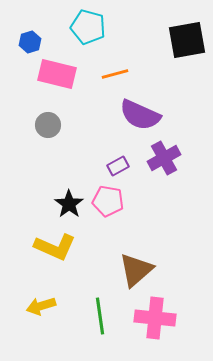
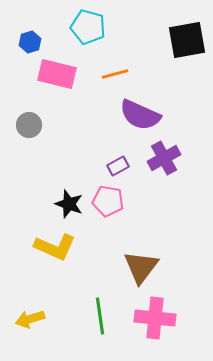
gray circle: moved 19 px left
black star: rotated 16 degrees counterclockwise
brown triangle: moved 5 px right, 3 px up; rotated 12 degrees counterclockwise
yellow arrow: moved 11 px left, 13 px down
